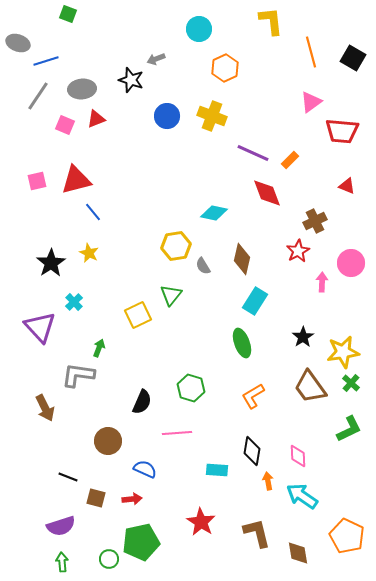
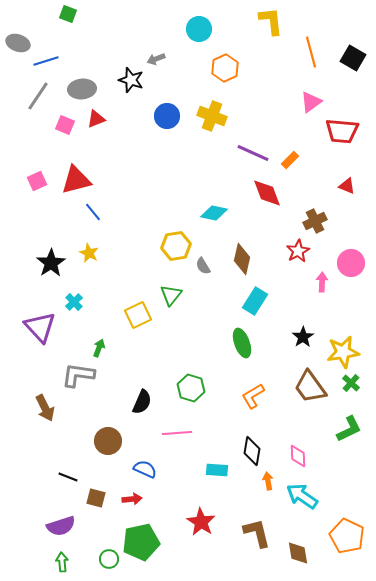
pink square at (37, 181): rotated 12 degrees counterclockwise
